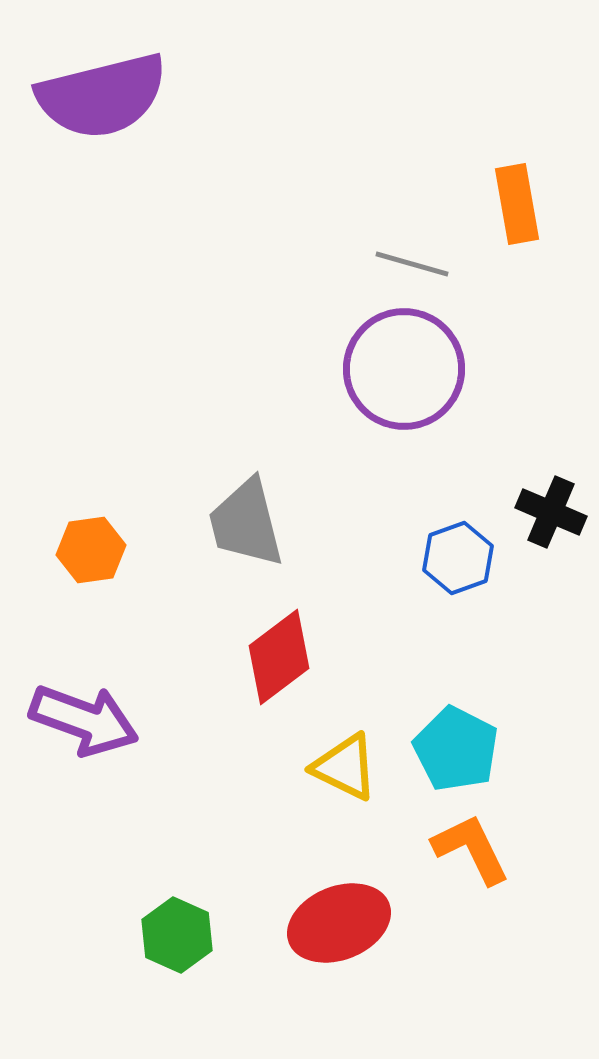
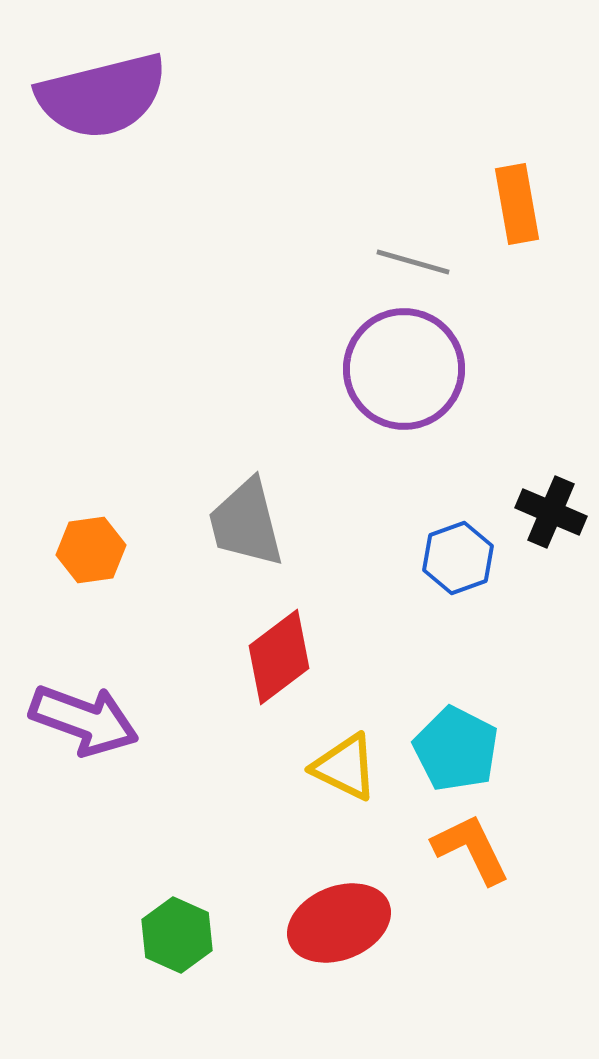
gray line: moved 1 px right, 2 px up
